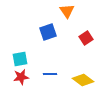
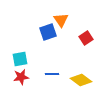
orange triangle: moved 6 px left, 9 px down
blue line: moved 2 px right
yellow diamond: moved 2 px left
